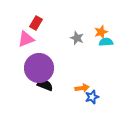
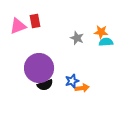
red rectangle: moved 1 px left, 2 px up; rotated 40 degrees counterclockwise
orange star: rotated 24 degrees clockwise
pink triangle: moved 8 px left, 13 px up
black semicircle: rotated 140 degrees clockwise
blue star: moved 20 px left, 16 px up
